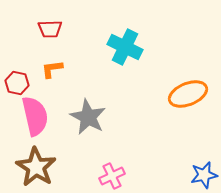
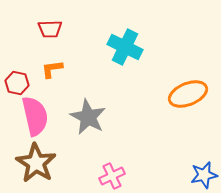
brown star: moved 4 px up
